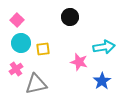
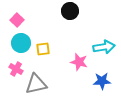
black circle: moved 6 px up
pink cross: rotated 24 degrees counterclockwise
blue star: rotated 30 degrees clockwise
